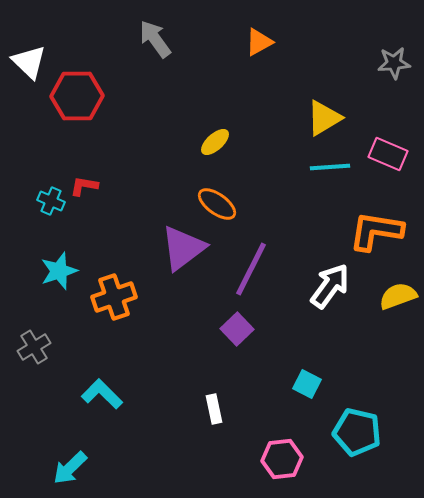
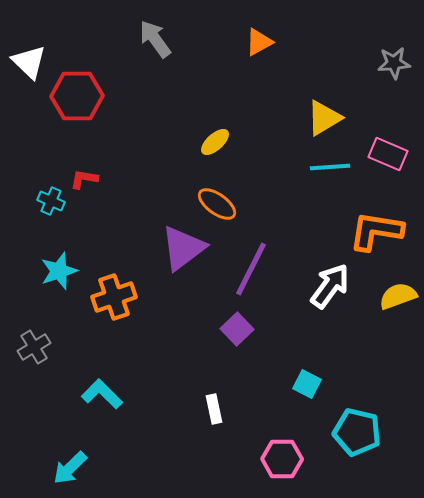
red L-shape: moved 7 px up
pink hexagon: rotated 6 degrees clockwise
